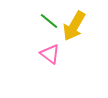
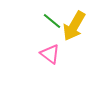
green line: moved 3 px right
